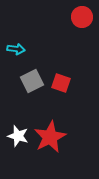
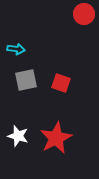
red circle: moved 2 px right, 3 px up
gray square: moved 6 px left, 1 px up; rotated 15 degrees clockwise
red star: moved 6 px right, 1 px down
